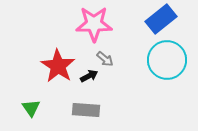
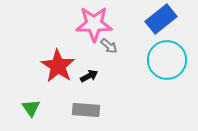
gray arrow: moved 4 px right, 13 px up
